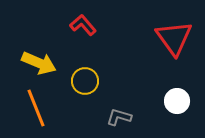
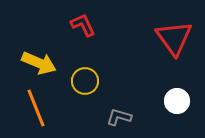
red L-shape: rotated 16 degrees clockwise
